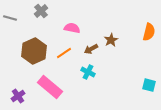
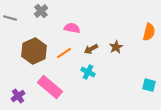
brown star: moved 5 px right, 7 px down
